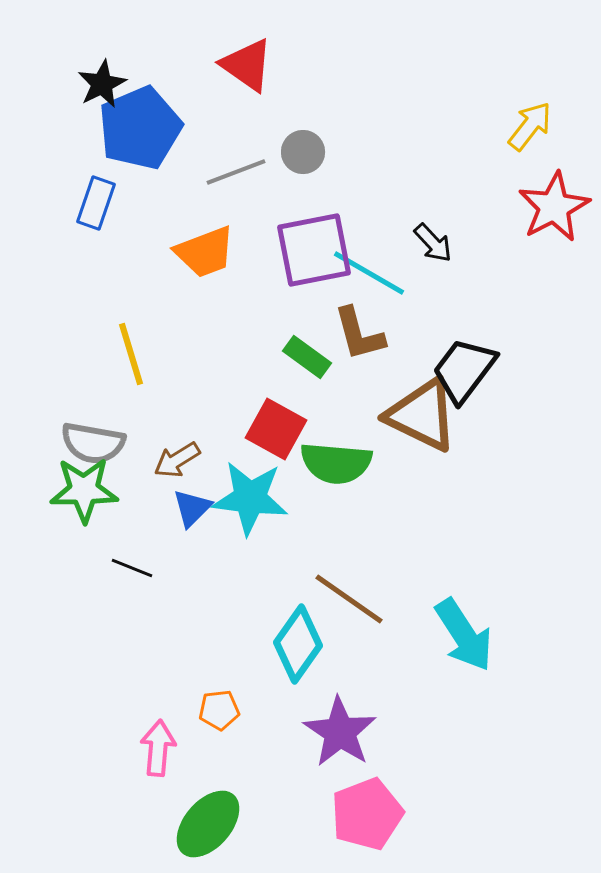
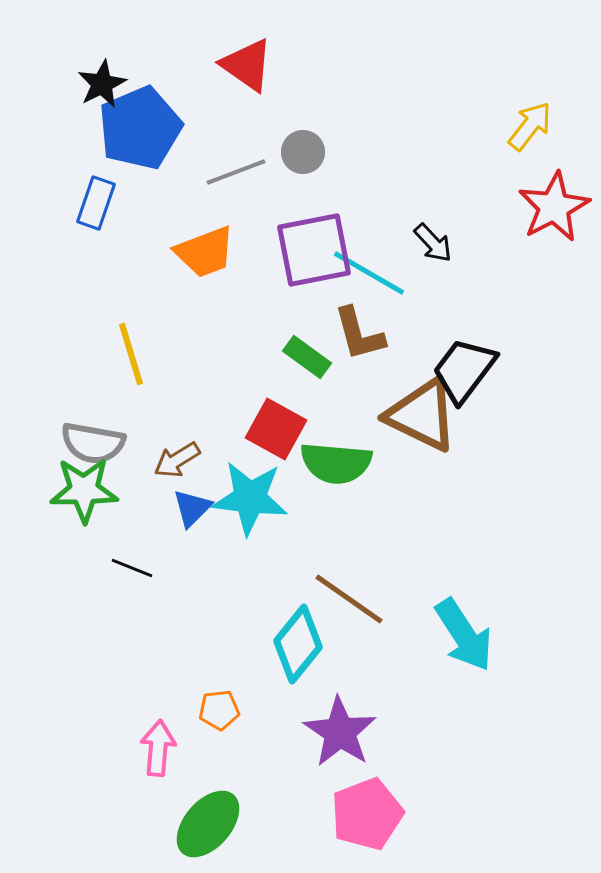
cyan diamond: rotated 4 degrees clockwise
